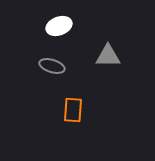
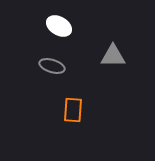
white ellipse: rotated 50 degrees clockwise
gray triangle: moved 5 px right
